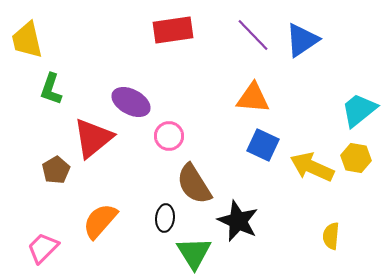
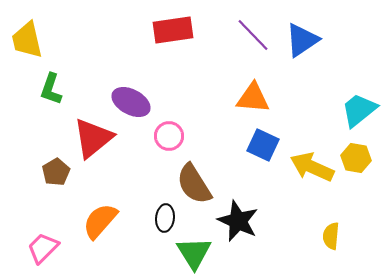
brown pentagon: moved 2 px down
